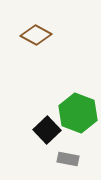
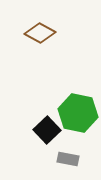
brown diamond: moved 4 px right, 2 px up
green hexagon: rotated 9 degrees counterclockwise
